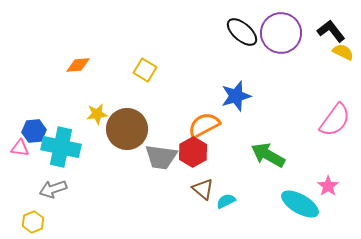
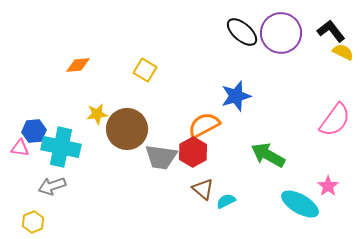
gray arrow: moved 1 px left, 3 px up
